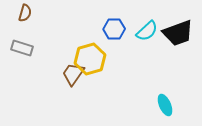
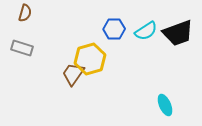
cyan semicircle: moved 1 px left; rotated 10 degrees clockwise
